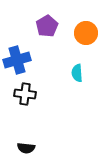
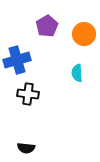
orange circle: moved 2 px left, 1 px down
black cross: moved 3 px right
